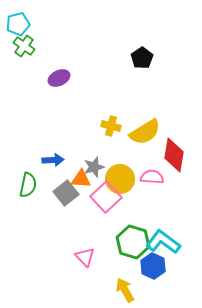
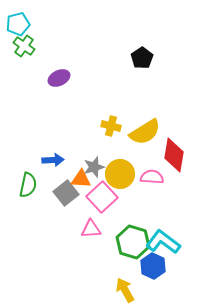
yellow circle: moved 5 px up
pink square: moved 4 px left
pink triangle: moved 6 px right, 28 px up; rotated 50 degrees counterclockwise
